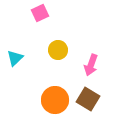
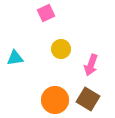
pink square: moved 6 px right
yellow circle: moved 3 px right, 1 px up
cyan triangle: rotated 36 degrees clockwise
